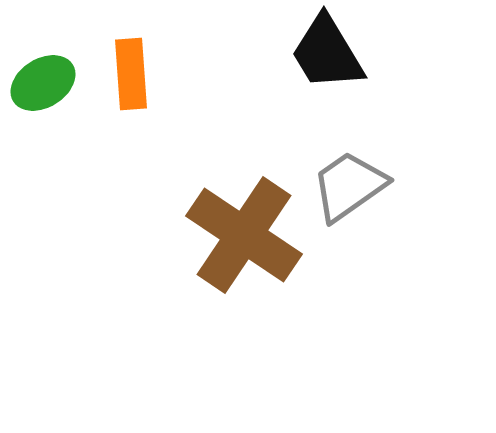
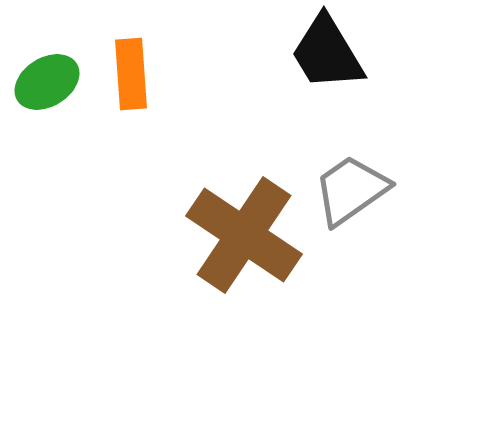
green ellipse: moved 4 px right, 1 px up
gray trapezoid: moved 2 px right, 4 px down
